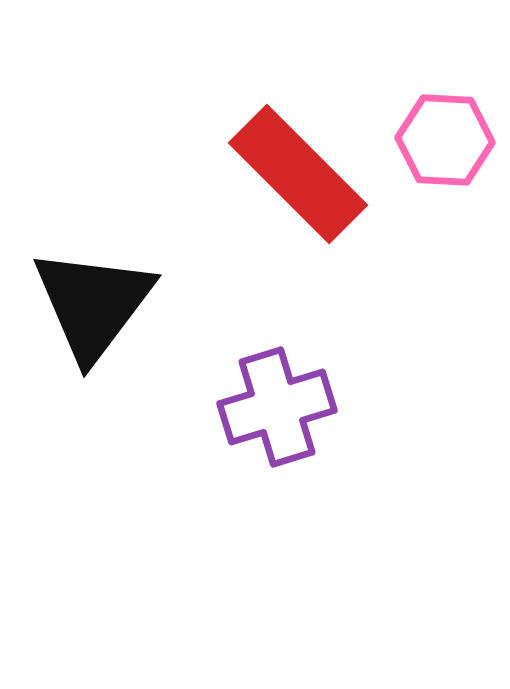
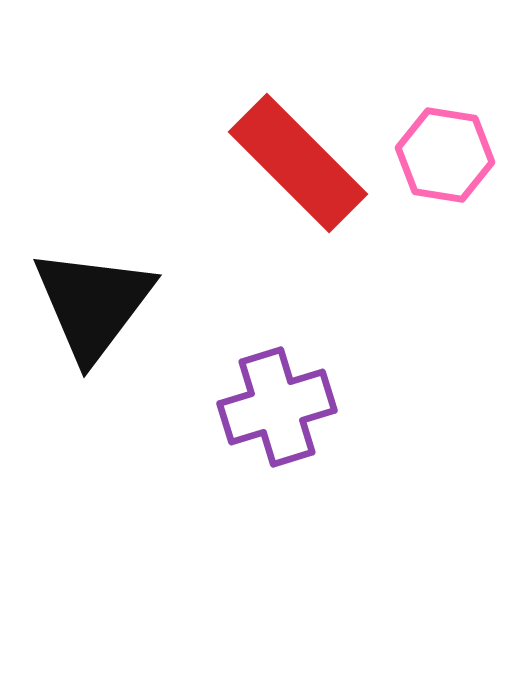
pink hexagon: moved 15 px down; rotated 6 degrees clockwise
red rectangle: moved 11 px up
